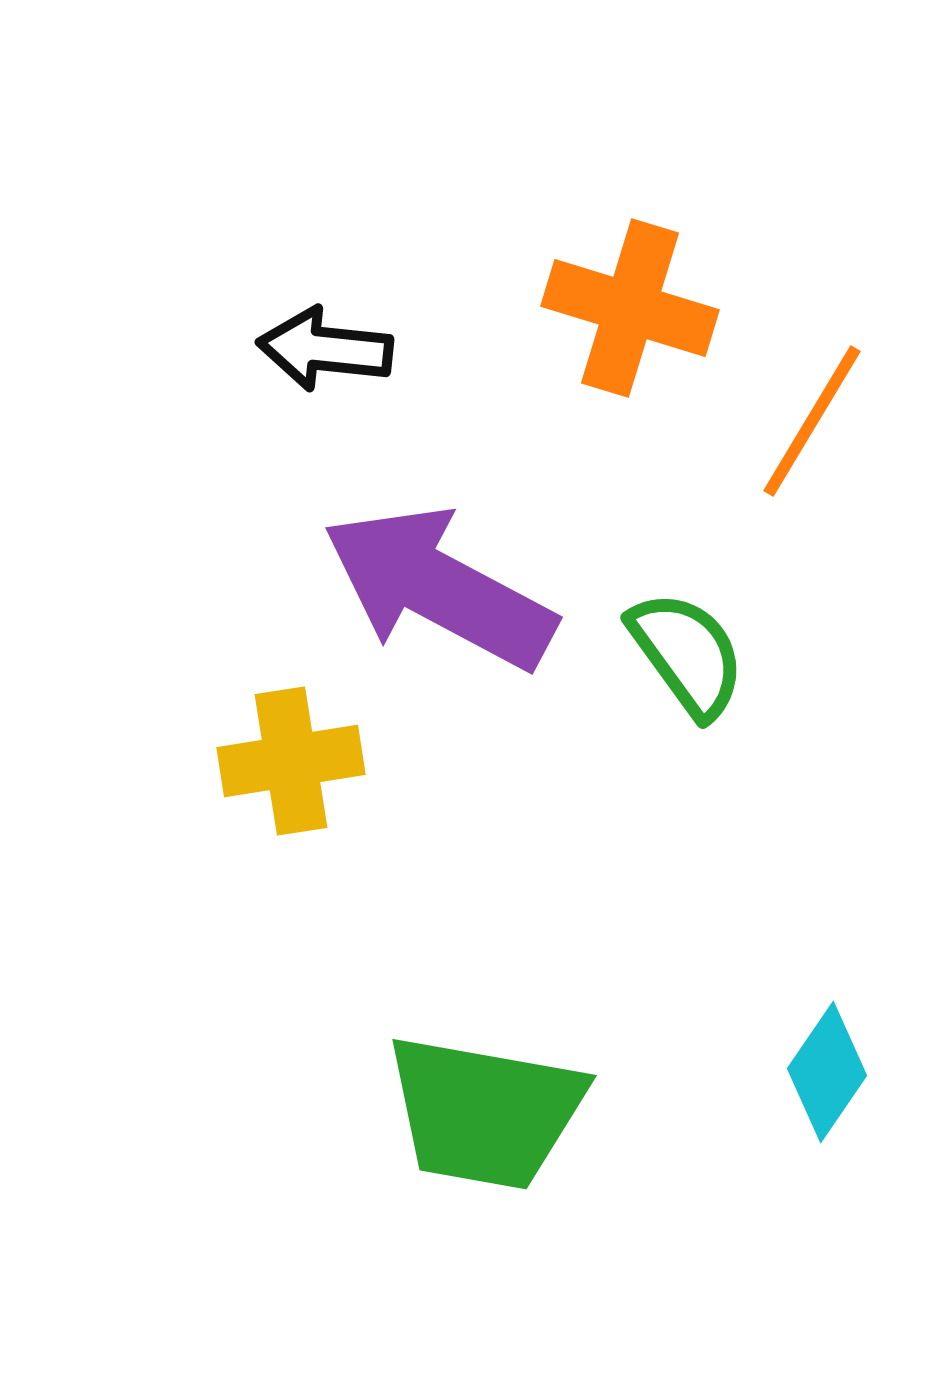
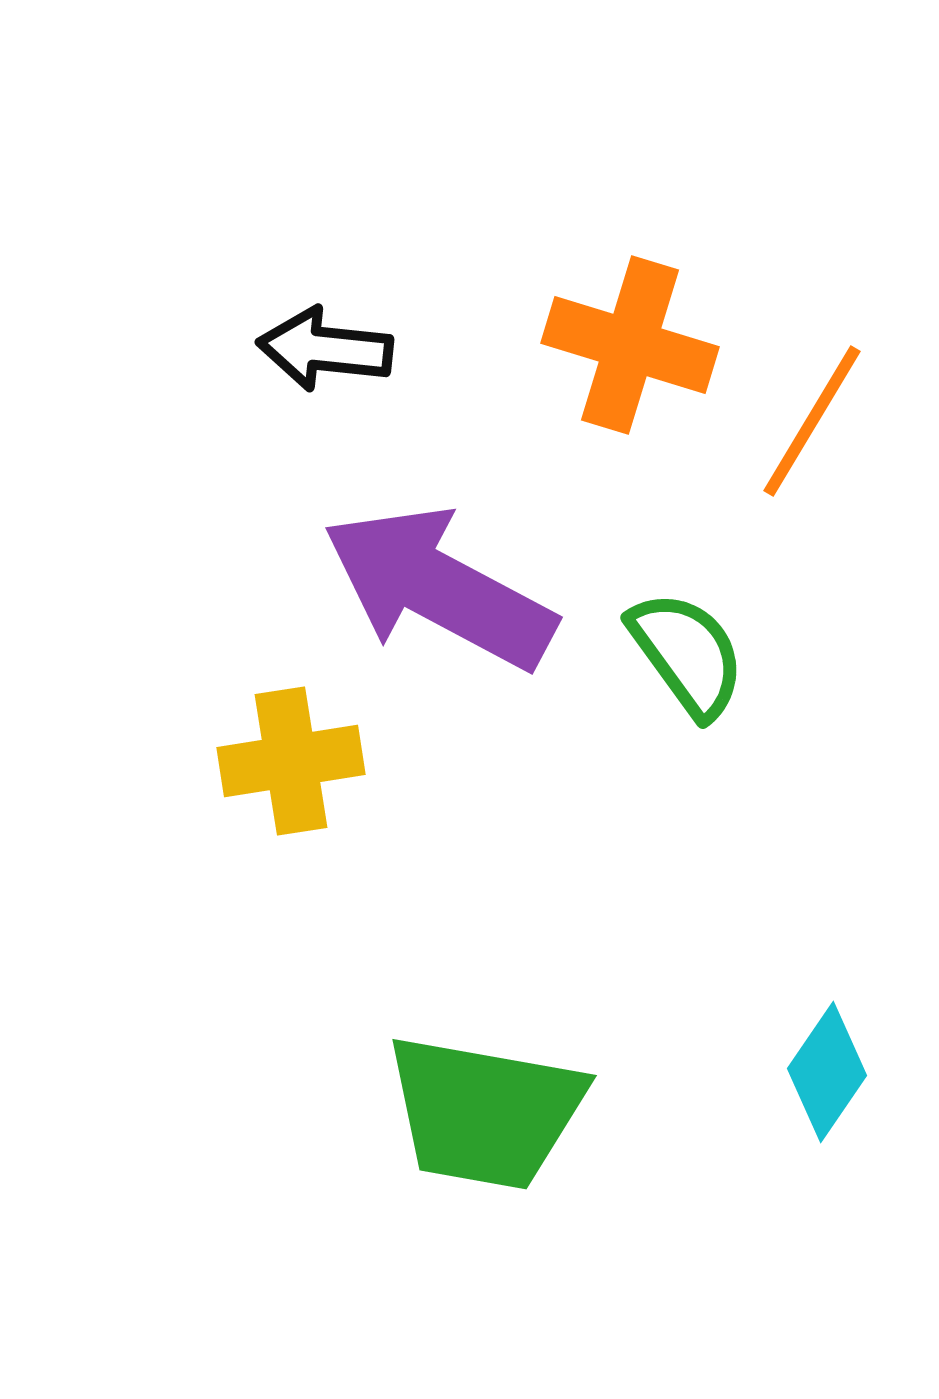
orange cross: moved 37 px down
